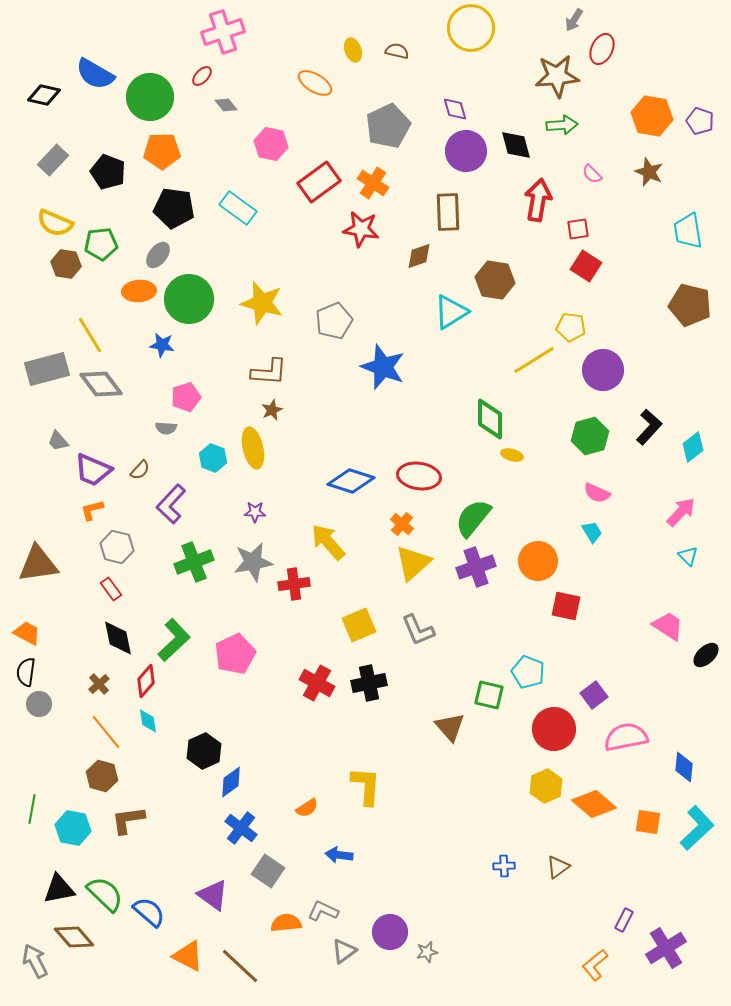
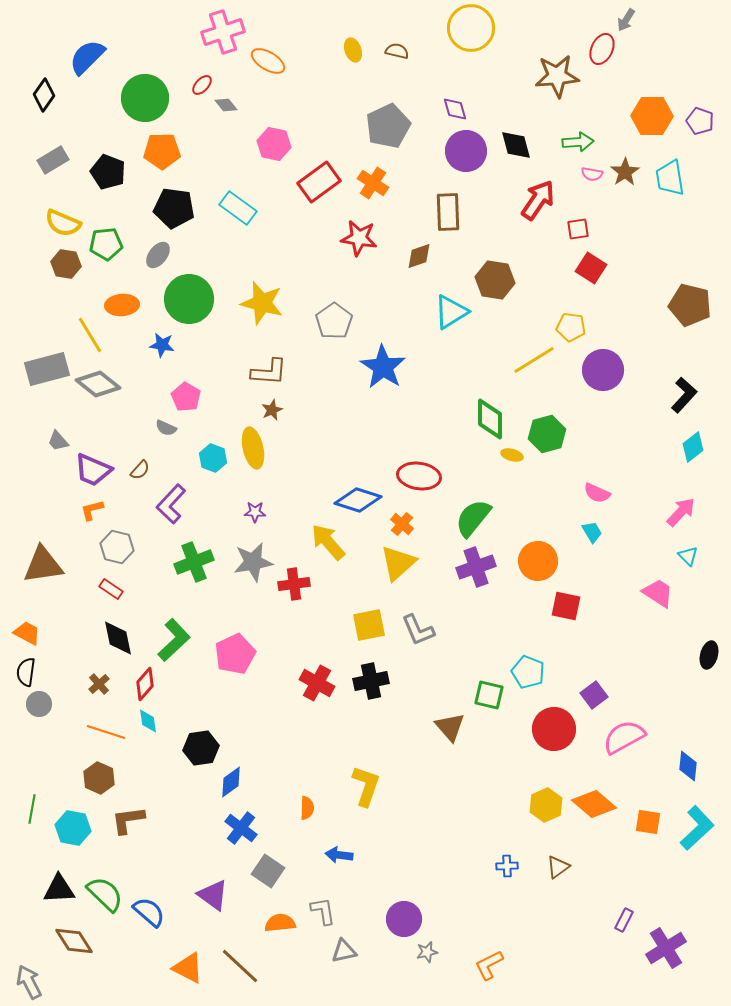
gray arrow at (574, 20): moved 52 px right
blue semicircle at (95, 74): moved 8 px left, 17 px up; rotated 105 degrees clockwise
red ellipse at (202, 76): moved 9 px down
orange ellipse at (315, 83): moved 47 px left, 22 px up
black diamond at (44, 95): rotated 68 degrees counterclockwise
green circle at (150, 97): moved 5 px left, 1 px down
orange hexagon at (652, 116): rotated 9 degrees counterclockwise
green arrow at (562, 125): moved 16 px right, 17 px down
pink hexagon at (271, 144): moved 3 px right
gray rectangle at (53, 160): rotated 16 degrees clockwise
brown star at (649, 172): moved 24 px left; rotated 16 degrees clockwise
pink semicircle at (592, 174): rotated 35 degrees counterclockwise
red arrow at (538, 200): rotated 24 degrees clockwise
yellow semicircle at (55, 223): moved 8 px right
red star at (361, 229): moved 2 px left, 9 px down
cyan trapezoid at (688, 231): moved 18 px left, 53 px up
green pentagon at (101, 244): moved 5 px right
red square at (586, 266): moved 5 px right, 2 px down
orange ellipse at (139, 291): moved 17 px left, 14 px down
gray pentagon at (334, 321): rotated 12 degrees counterclockwise
blue star at (383, 367): rotated 12 degrees clockwise
gray diamond at (101, 384): moved 3 px left; rotated 15 degrees counterclockwise
pink pentagon at (186, 397): rotated 24 degrees counterclockwise
black L-shape at (649, 427): moved 35 px right, 32 px up
gray semicircle at (166, 428): rotated 20 degrees clockwise
green hexagon at (590, 436): moved 43 px left, 2 px up
blue diamond at (351, 481): moved 7 px right, 19 px down
yellow triangle at (413, 563): moved 15 px left
brown triangle at (38, 564): moved 5 px right, 1 px down
red rectangle at (111, 589): rotated 20 degrees counterclockwise
yellow square at (359, 625): moved 10 px right; rotated 12 degrees clockwise
pink trapezoid at (668, 626): moved 10 px left, 33 px up
black ellipse at (706, 655): moved 3 px right; rotated 32 degrees counterclockwise
red diamond at (146, 681): moved 1 px left, 3 px down
black cross at (369, 683): moved 2 px right, 2 px up
orange line at (106, 732): rotated 33 degrees counterclockwise
pink semicircle at (626, 737): moved 2 px left; rotated 18 degrees counterclockwise
black hexagon at (204, 751): moved 3 px left, 3 px up; rotated 16 degrees clockwise
blue diamond at (684, 767): moved 4 px right, 1 px up
brown hexagon at (102, 776): moved 3 px left, 2 px down; rotated 8 degrees clockwise
yellow L-shape at (366, 786): rotated 15 degrees clockwise
yellow hexagon at (546, 786): moved 19 px down
orange semicircle at (307, 808): rotated 55 degrees counterclockwise
blue cross at (504, 866): moved 3 px right
black triangle at (59, 889): rotated 8 degrees clockwise
gray L-shape at (323, 911): rotated 56 degrees clockwise
orange semicircle at (286, 923): moved 6 px left
purple circle at (390, 932): moved 14 px right, 13 px up
brown diamond at (74, 937): moved 4 px down; rotated 9 degrees clockwise
gray triangle at (344, 951): rotated 24 degrees clockwise
orange triangle at (188, 956): moved 12 px down
gray arrow at (35, 961): moved 6 px left, 21 px down
orange L-shape at (595, 965): moved 106 px left; rotated 12 degrees clockwise
